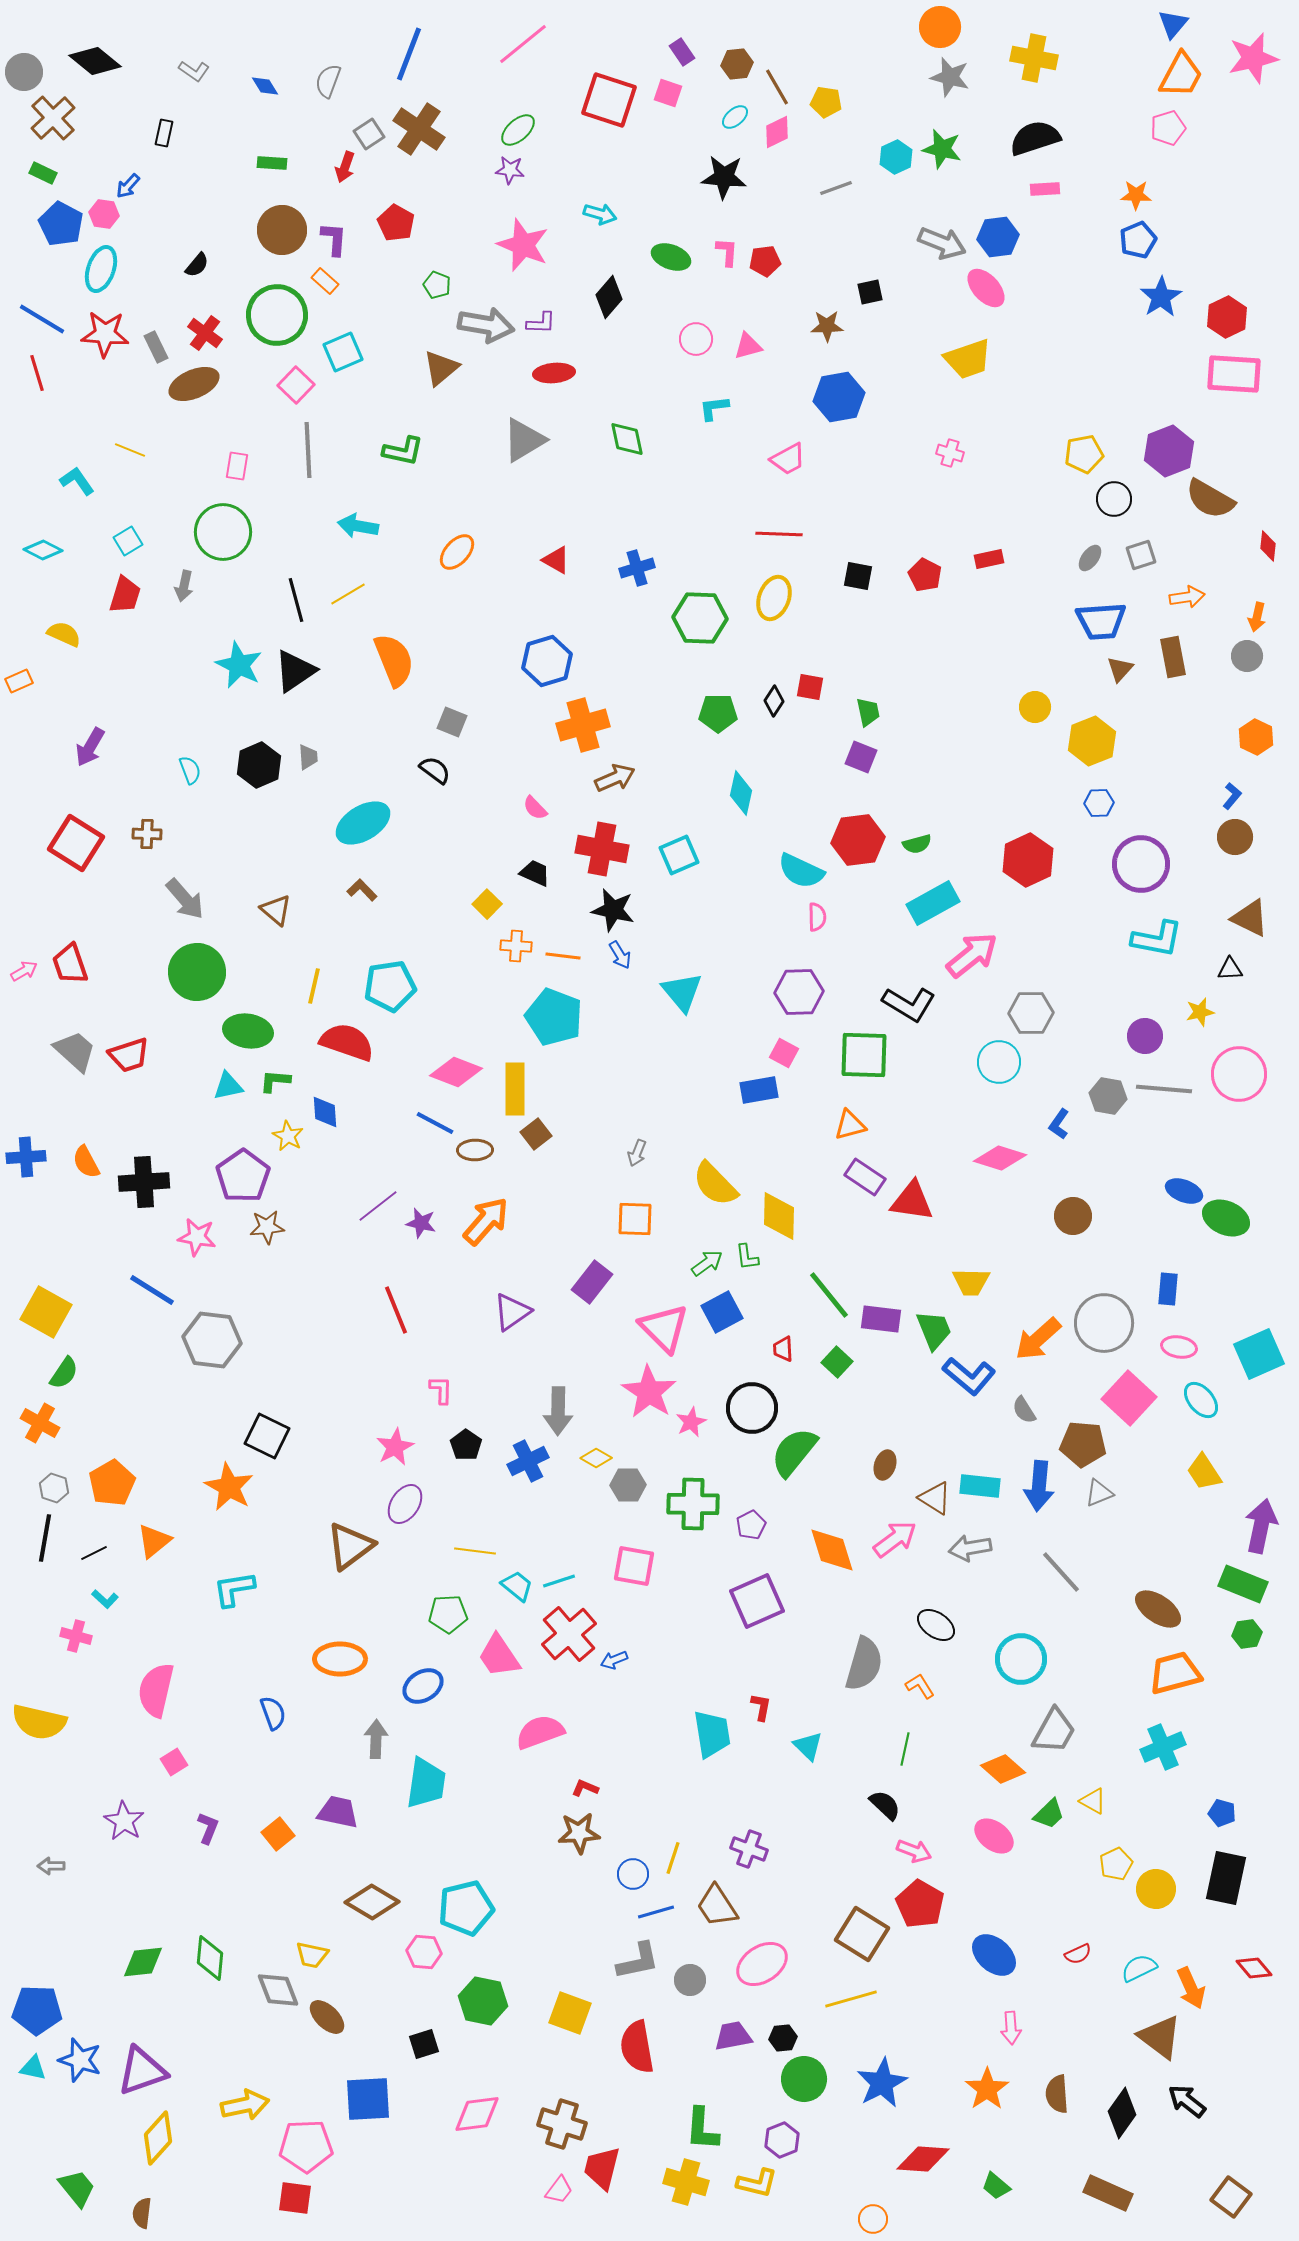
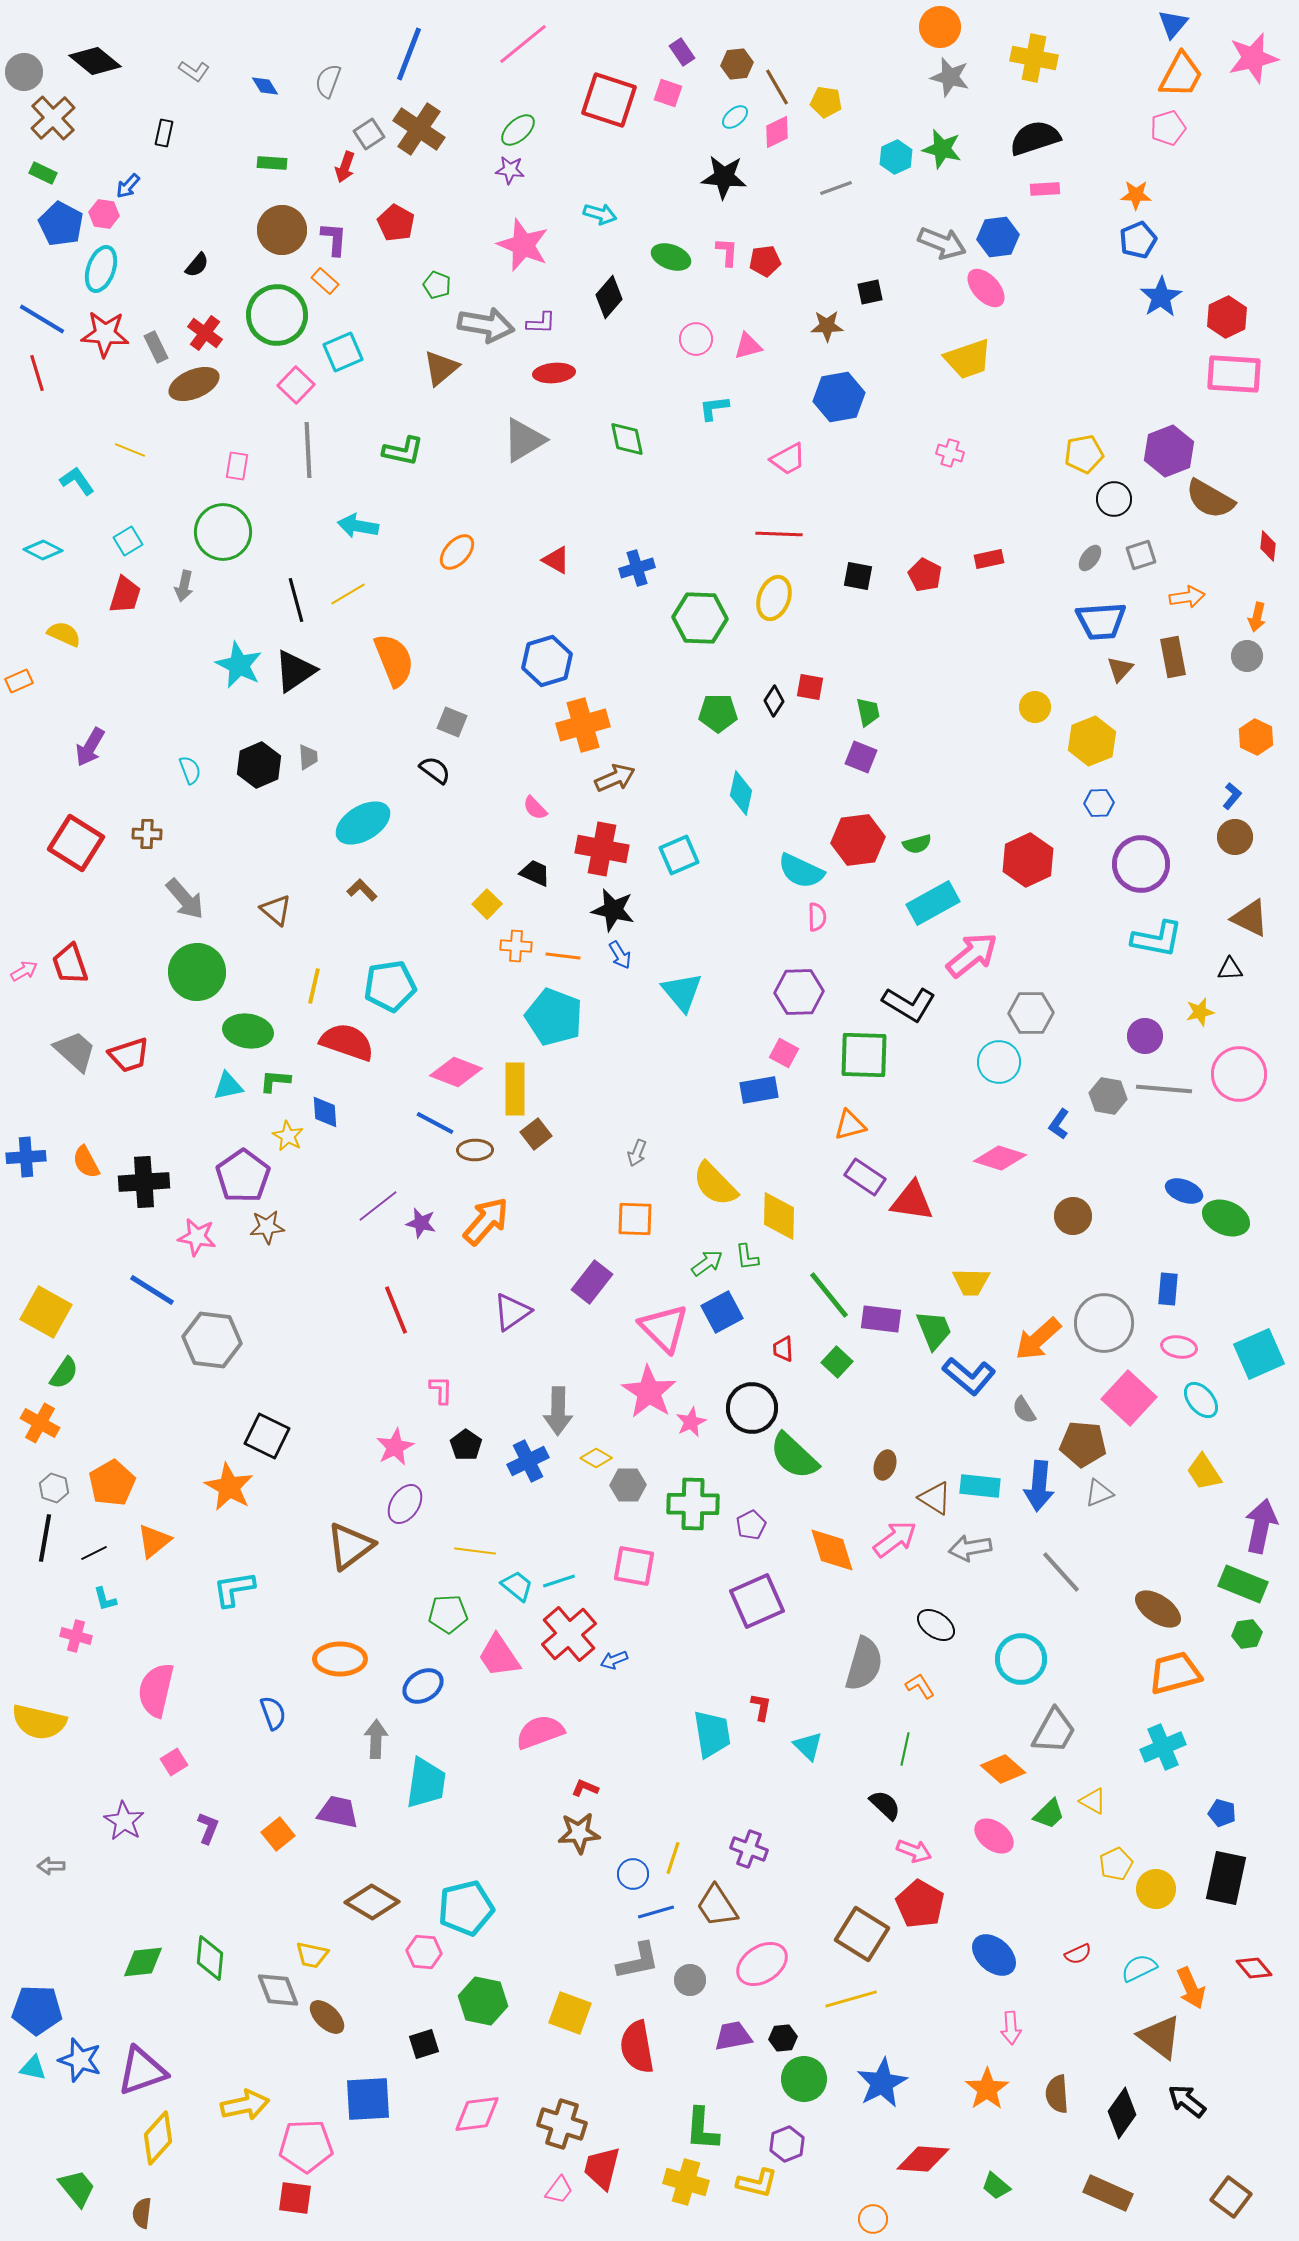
green semicircle at (794, 1452): moved 4 px down; rotated 86 degrees counterclockwise
cyan L-shape at (105, 1599): rotated 32 degrees clockwise
purple hexagon at (782, 2140): moved 5 px right, 4 px down
